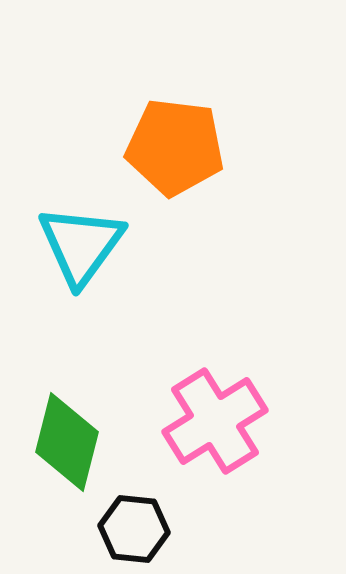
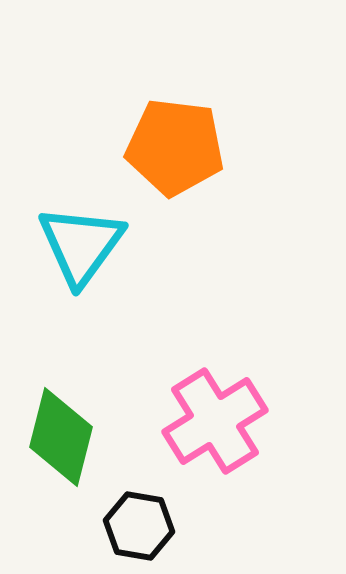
green diamond: moved 6 px left, 5 px up
black hexagon: moved 5 px right, 3 px up; rotated 4 degrees clockwise
